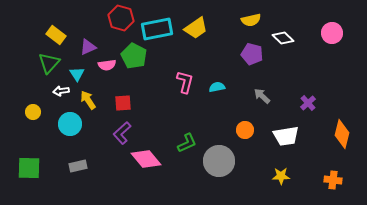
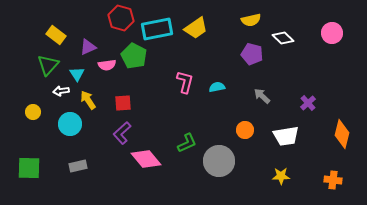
green triangle: moved 1 px left, 2 px down
